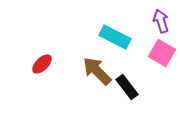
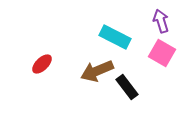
brown arrow: rotated 68 degrees counterclockwise
